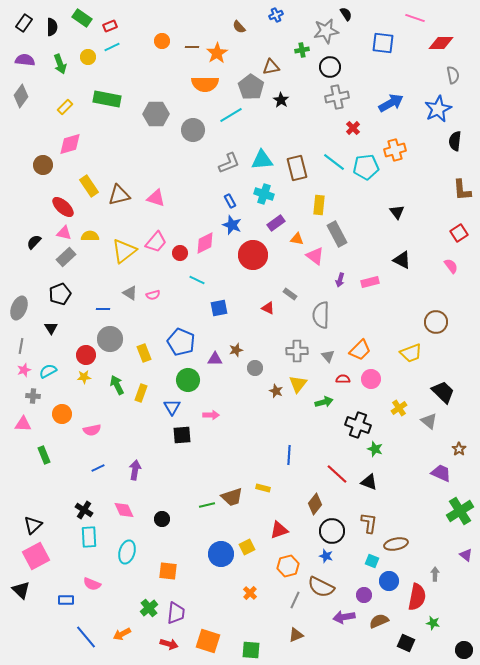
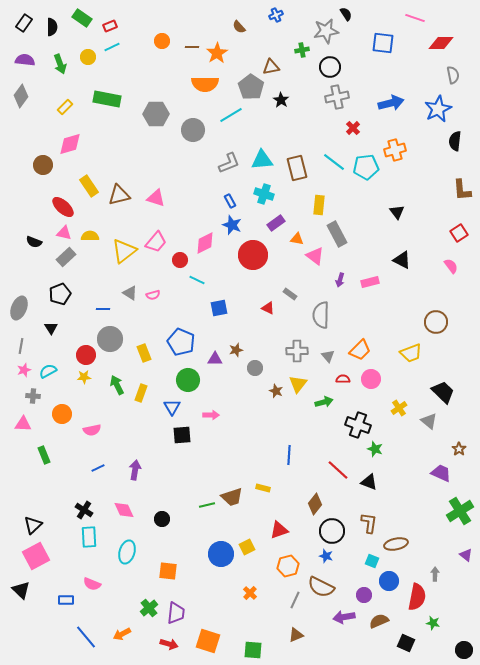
blue arrow at (391, 103): rotated 15 degrees clockwise
black semicircle at (34, 242): rotated 112 degrees counterclockwise
red circle at (180, 253): moved 7 px down
red line at (337, 474): moved 1 px right, 4 px up
green square at (251, 650): moved 2 px right
